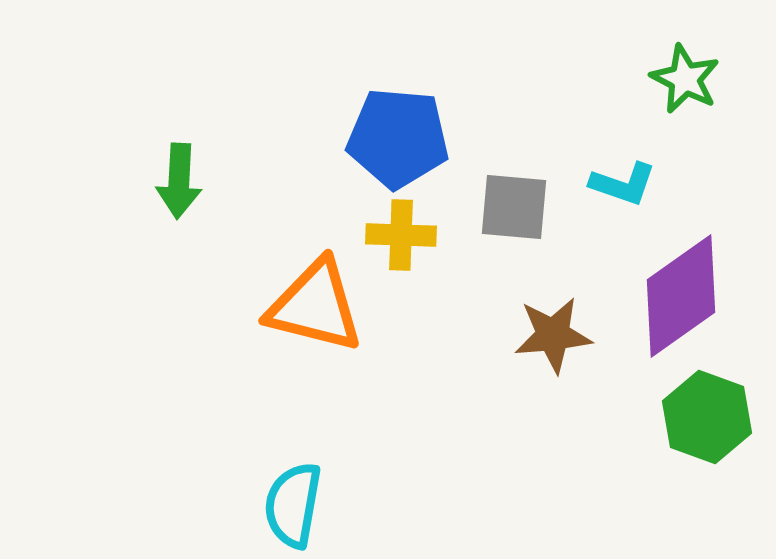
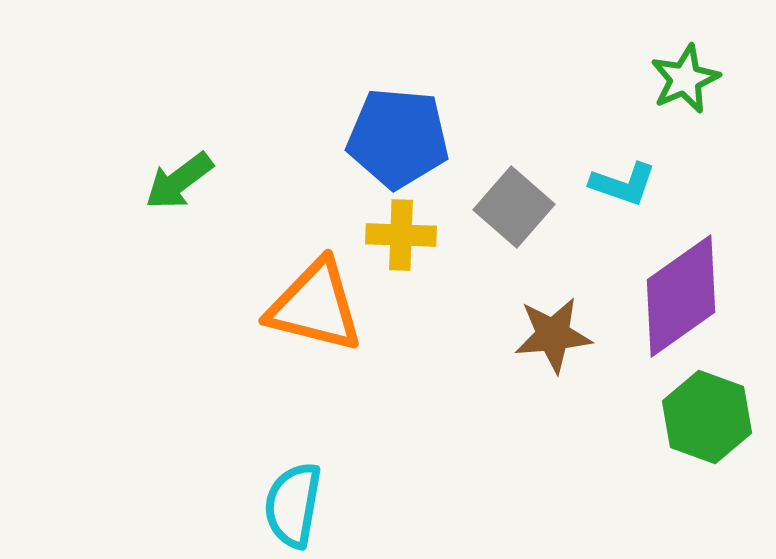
green star: rotated 22 degrees clockwise
green arrow: rotated 50 degrees clockwise
gray square: rotated 36 degrees clockwise
